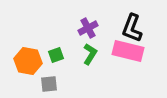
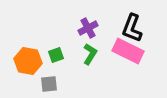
pink rectangle: rotated 12 degrees clockwise
